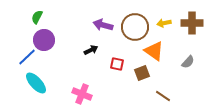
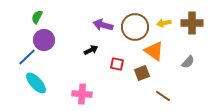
pink cross: rotated 18 degrees counterclockwise
